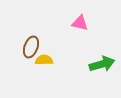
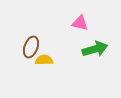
green arrow: moved 7 px left, 15 px up
